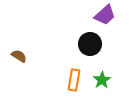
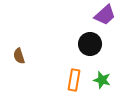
brown semicircle: rotated 140 degrees counterclockwise
green star: rotated 24 degrees counterclockwise
